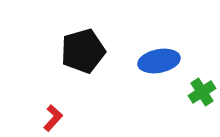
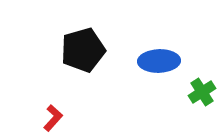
black pentagon: moved 1 px up
blue ellipse: rotated 9 degrees clockwise
